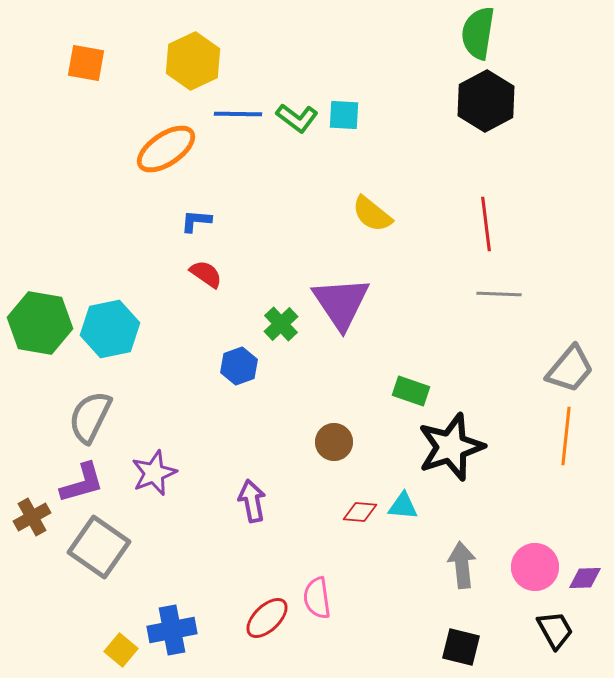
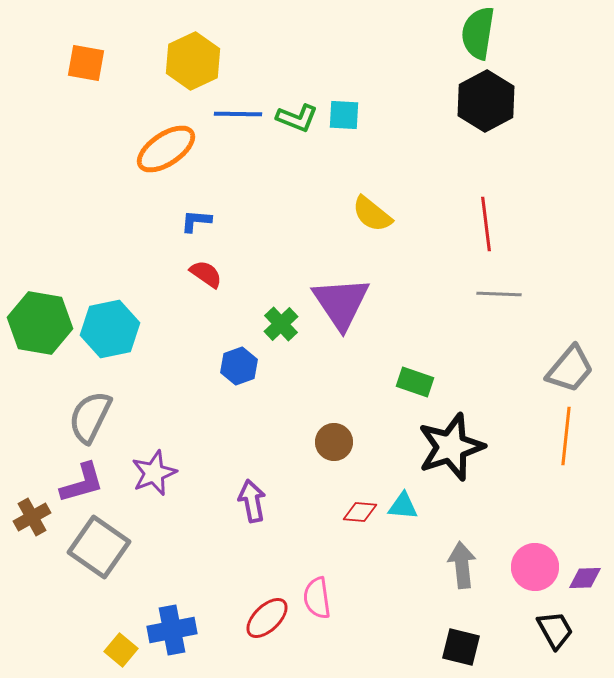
green L-shape: rotated 15 degrees counterclockwise
green rectangle: moved 4 px right, 9 px up
